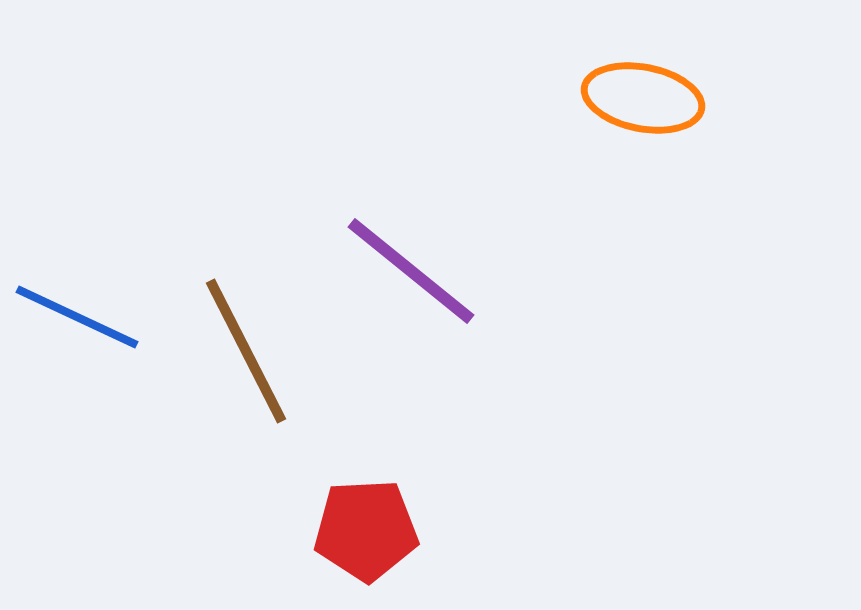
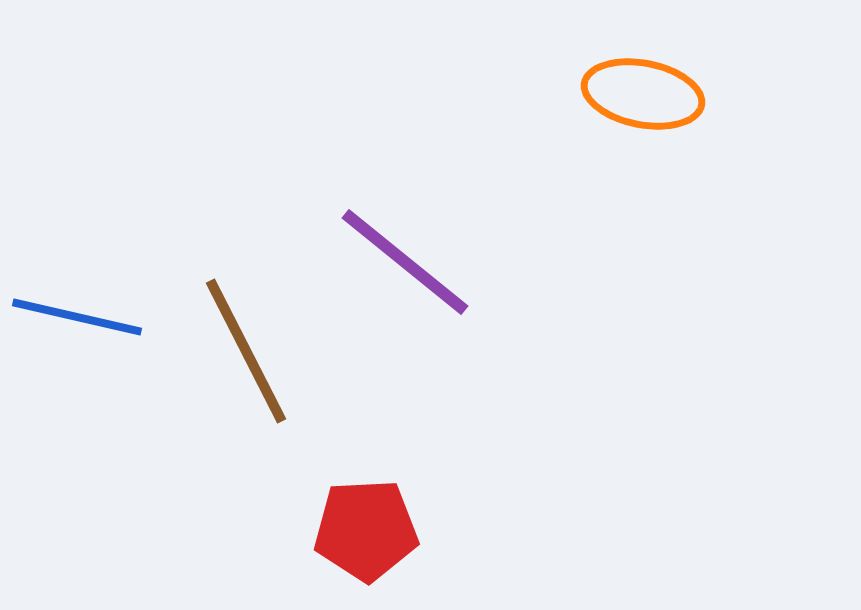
orange ellipse: moved 4 px up
purple line: moved 6 px left, 9 px up
blue line: rotated 12 degrees counterclockwise
